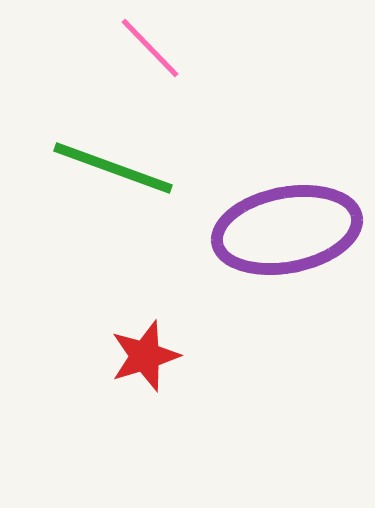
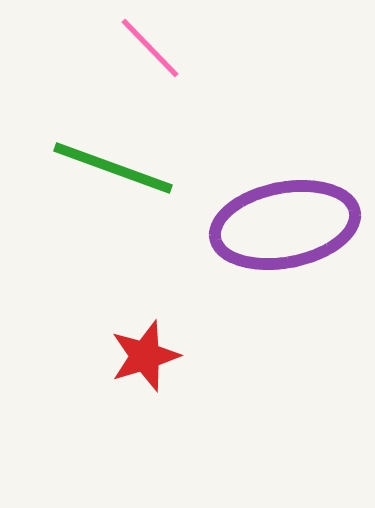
purple ellipse: moved 2 px left, 5 px up
